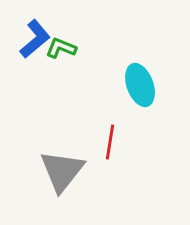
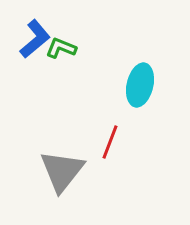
cyan ellipse: rotated 33 degrees clockwise
red line: rotated 12 degrees clockwise
